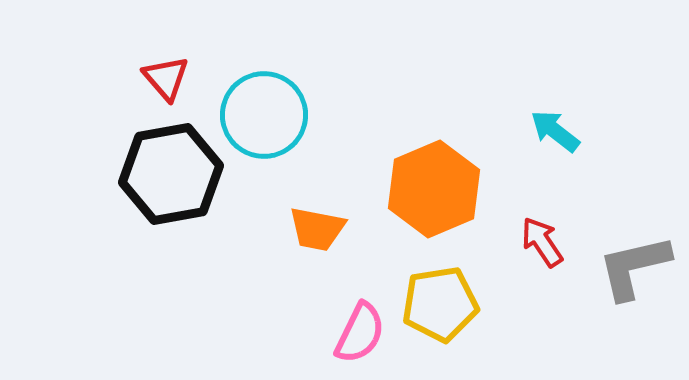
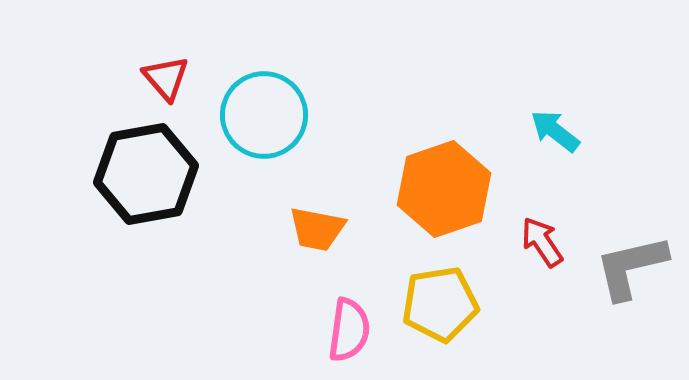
black hexagon: moved 25 px left
orange hexagon: moved 10 px right; rotated 4 degrees clockwise
gray L-shape: moved 3 px left
pink semicircle: moved 11 px left, 3 px up; rotated 18 degrees counterclockwise
